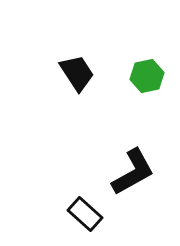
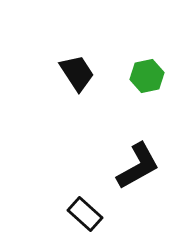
black L-shape: moved 5 px right, 6 px up
